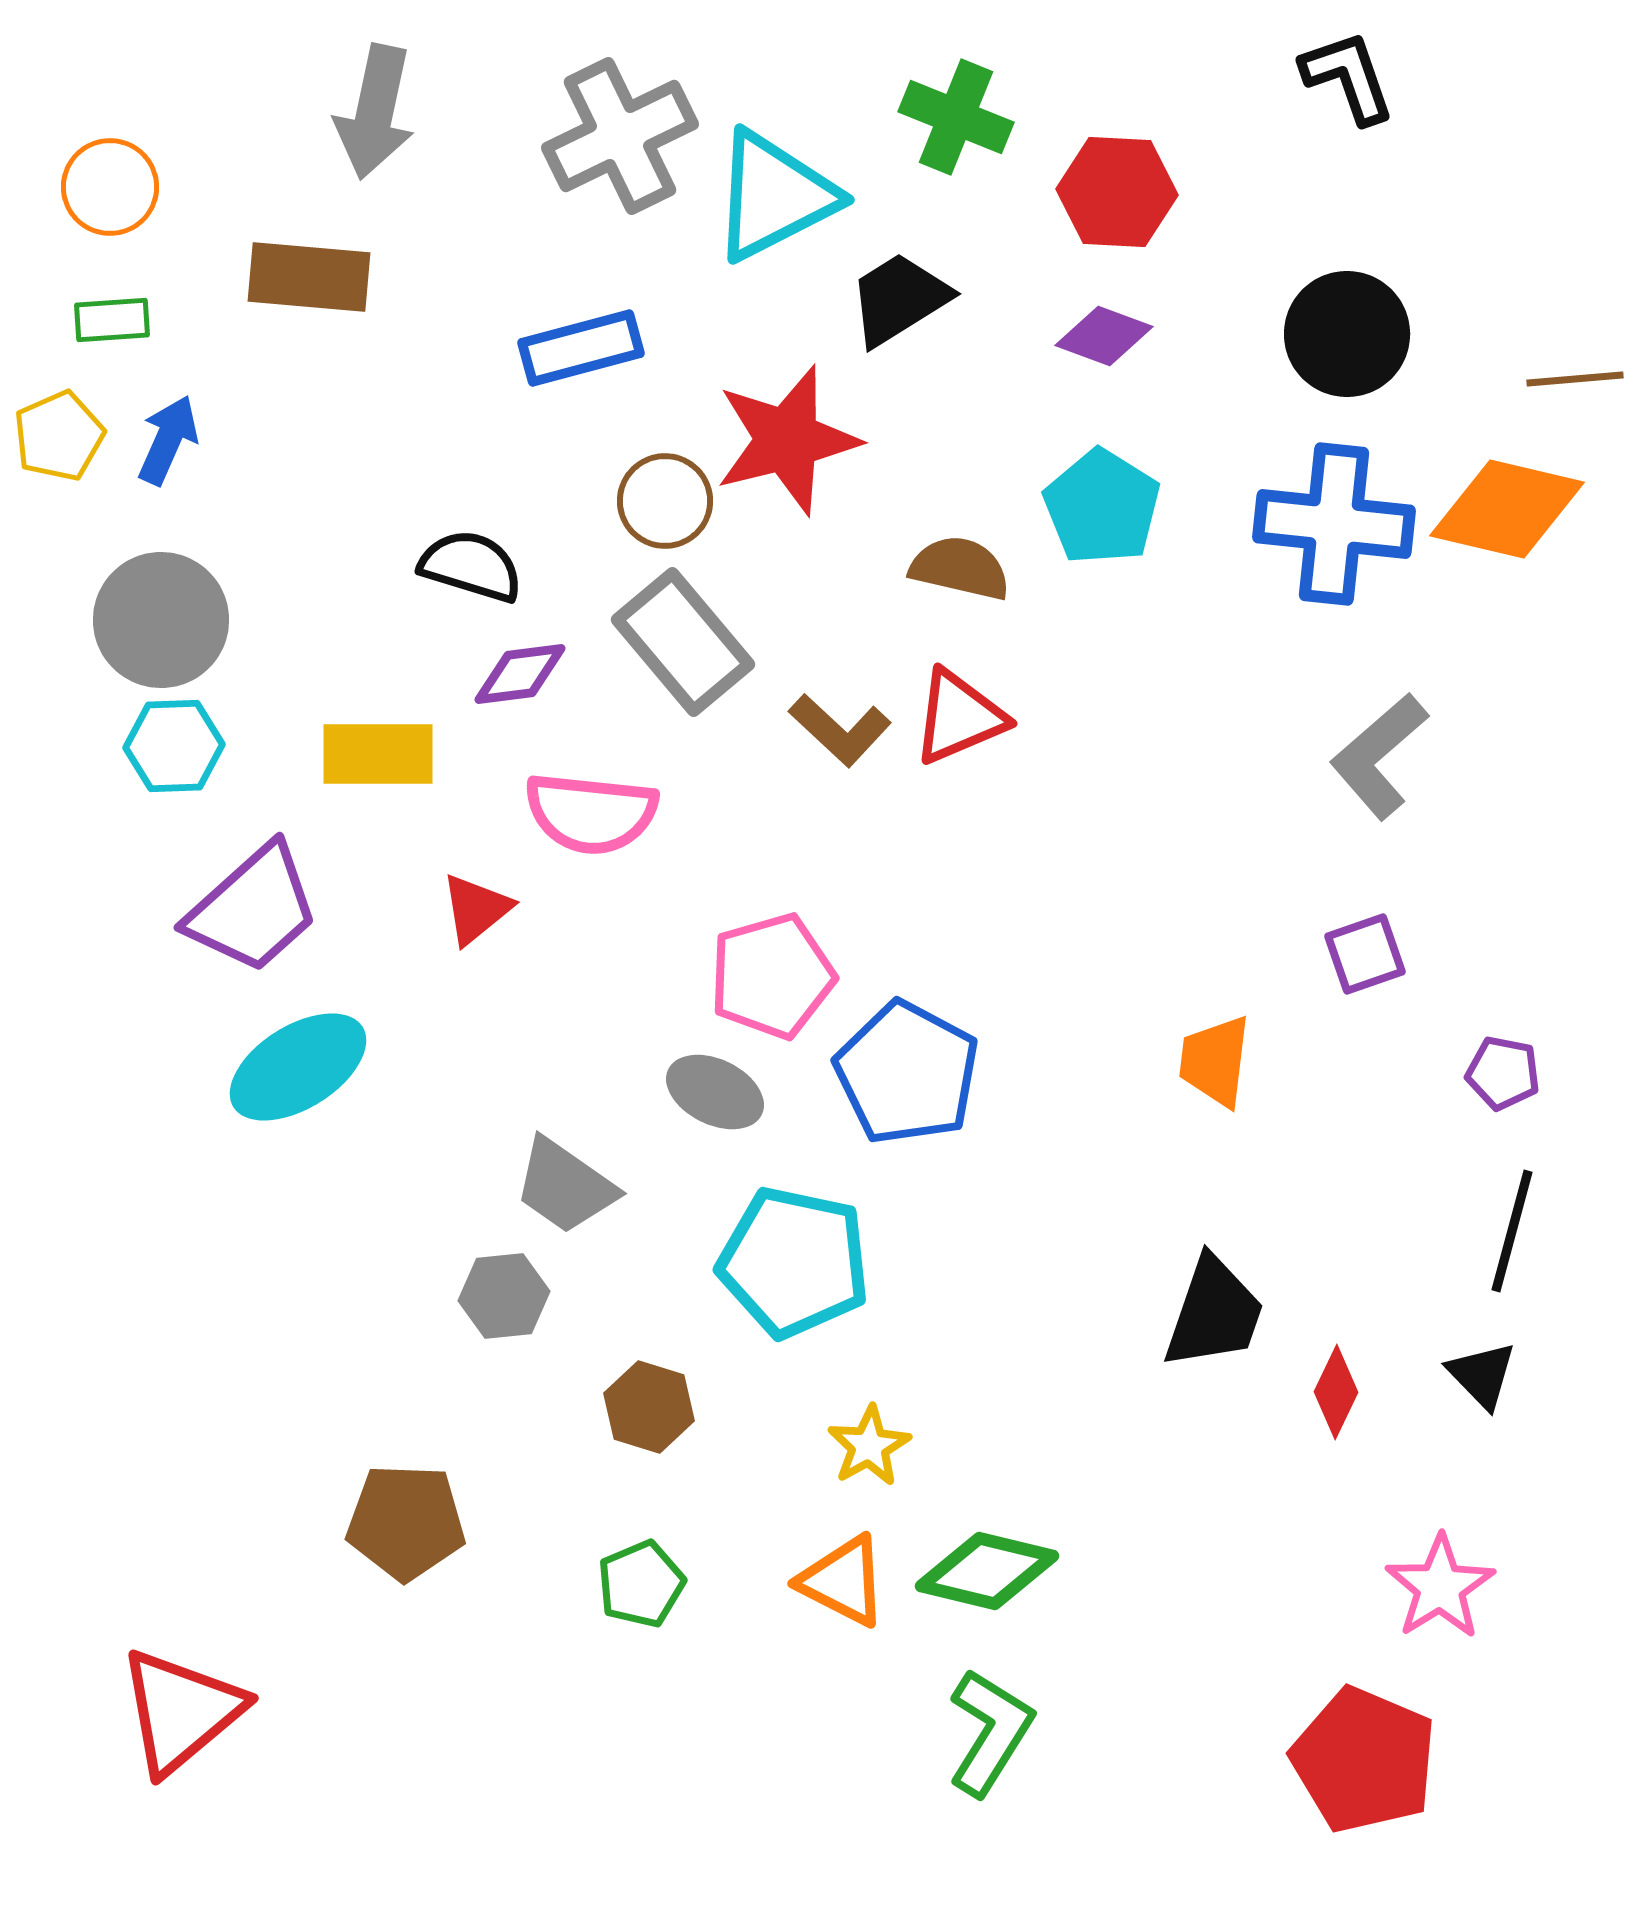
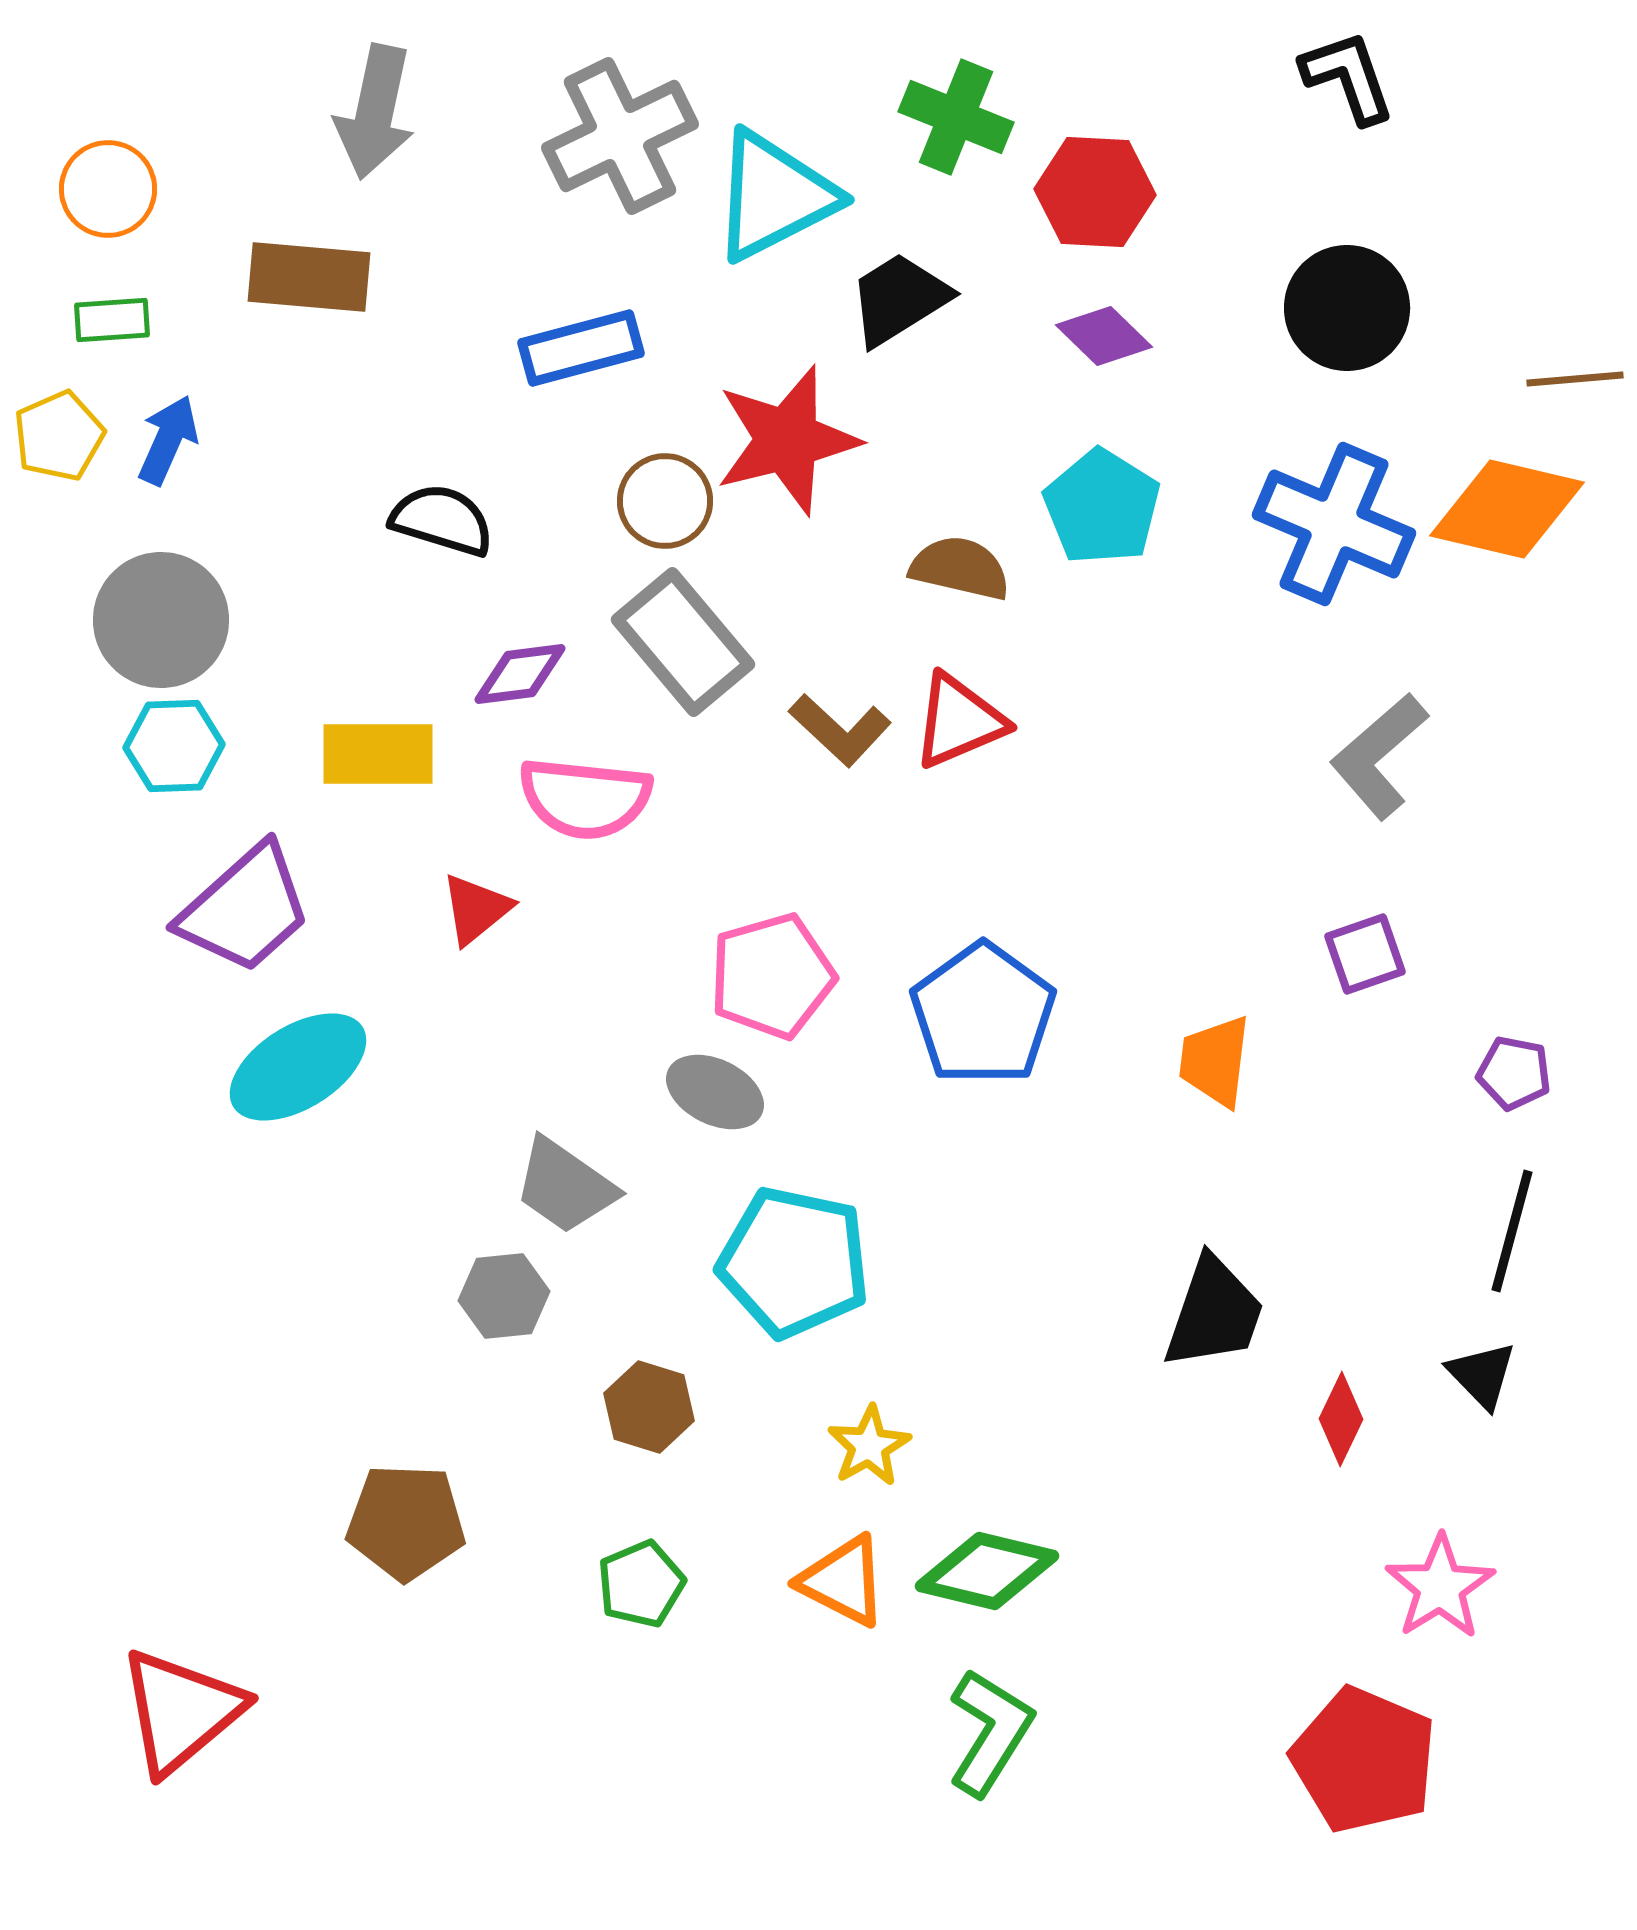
orange circle at (110, 187): moved 2 px left, 2 px down
red hexagon at (1117, 192): moved 22 px left
black circle at (1347, 334): moved 26 px up
purple diamond at (1104, 336): rotated 24 degrees clockwise
blue cross at (1334, 524): rotated 17 degrees clockwise
black semicircle at (471, 566): moved 29 px left, 46 px up
red triangle at (959, 717): moved 4 px down
pink semicircle at (591, 813): moved 6 px left, 15 px up
purple trapezoid at (253, 909): moved 8 px left
blue pentagon at (907, 1073): moved 76 px right, 59 px up; rotated 8 degrees clockwise
purple pentagon at (1503, 1073): moved 11 px right
red diamond at (1336, 1392): moved 5 px right, 27 px down
